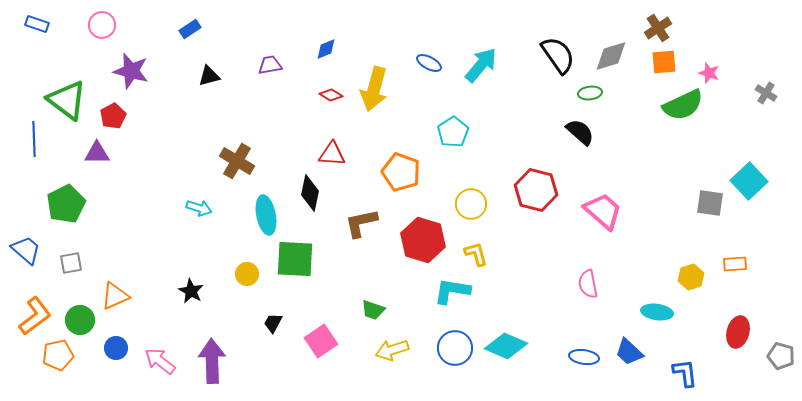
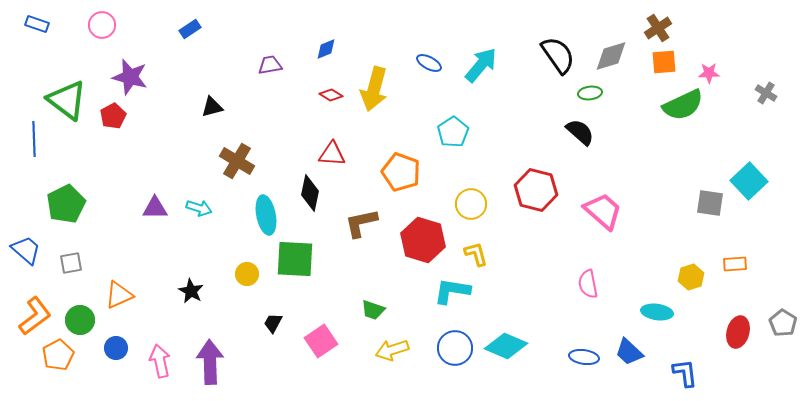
purple star at (131, 71): moved 1 px left, 6 px down
pink star at (709, 73): rotated 20 degrees counterclockwise
black triangle at (209, 76): moved 3 px right, 31 px down
purple triangle at (97, 153): moved 58 px right, 55 px down
orange triangle at (115, 296): moved 4 px right, 1 px up
orange pentagon at (58, 355): rotated 16 degrees counterclockwise
gray pentagon at (781, 356): moved 2 px right, 33 px up; rotated 16 degrees clockwise
pink arrow at (160, 361): rotated 40 degrees clockwise
purple arrow at (212, 361): moved 2 px left, 1 px down
